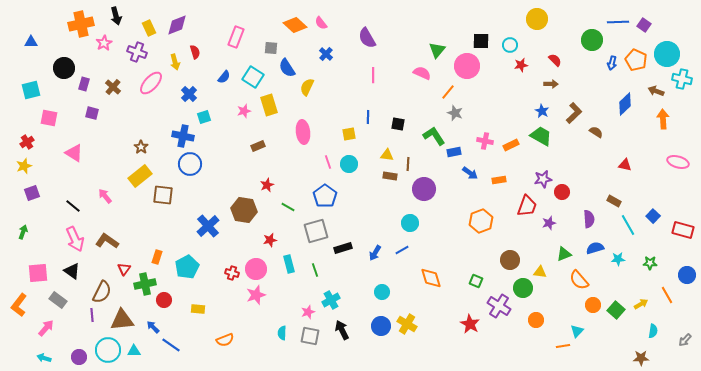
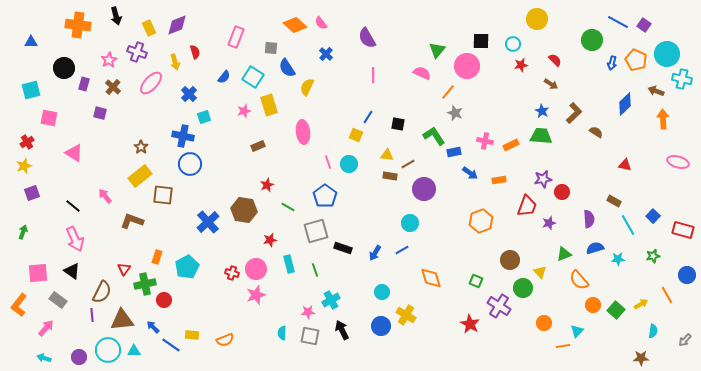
blue line at (618, 22): rotated 30 degrees clockwise
orange cross at (81, 24): moved 3 px left, 1 px down; rotated 20 degrees clockwise
pink star at (104, 43): moved 5 px right, 17 px down
cyan circle at (510, 45): moved 3 px right, 1 px up
brown arrow at (551, 84): rotated 32 degrees clockwise
purple square at (92, 113): moved 8 px right
blue line at (368, 117): rotated 32 degrees clockwise
yellow square at (349, 134): moved 7 px right, 1 px down; rotated 32 degrees clockwise
green trapezoid at (541, 136): rotated 25 degrees counterclockwise
brown line at (408, 164): rotated 56 degrees clockwise
blue cross at (208, 226): moved 4 px up
brown L-shape at (107, 241): moved 25 px right, 20 px up; rotated 15 degrees counterclockwise
black rectangle at (343, 248): rotated 36 degrees clockwise
green star at (650, 263): moved 3 px right, 7 px up; rotated 16 degrees counterclockwise
yellow triangle at (540, 272): rotated 40 degrees clockwise
yellow rectangle at (198, 309): moved 6 px left, 26 px down
pink star at (308, 312): rotated 16 degrees clockwise
orange circle at (536, 320): moved 8 px right, 3 px down
yellow cross at (407, 324): moved 1 px left, 9 px up
